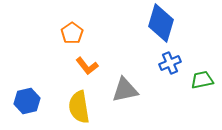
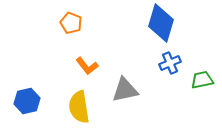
orange pentagon: moved 1 px left, 10 px up; rotated 15 degrees counterclockwise
